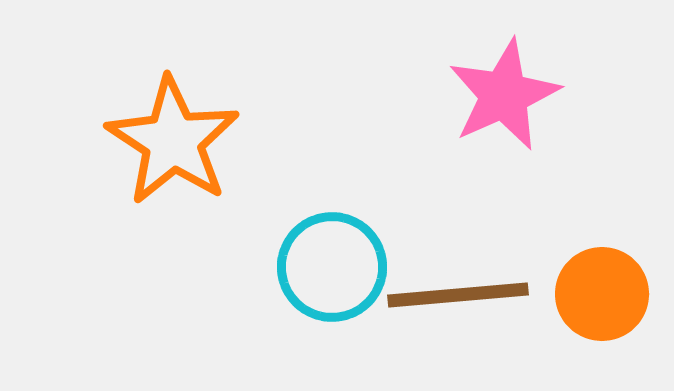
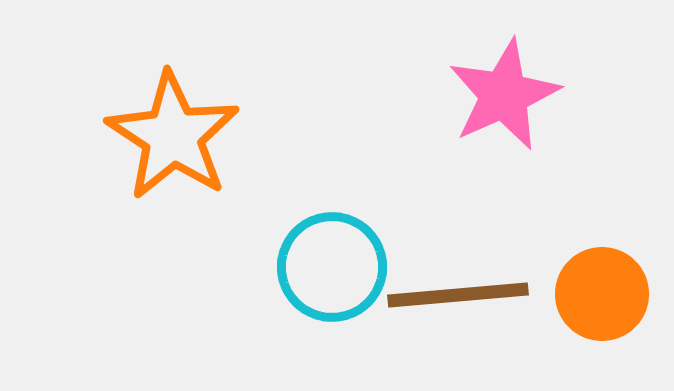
orange star: moved 5 px up
